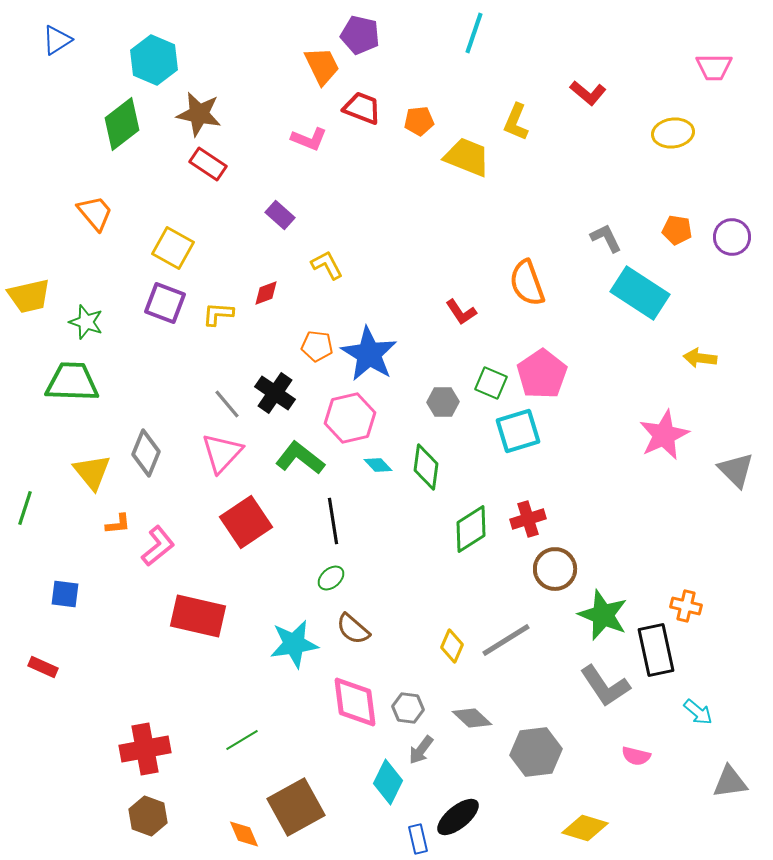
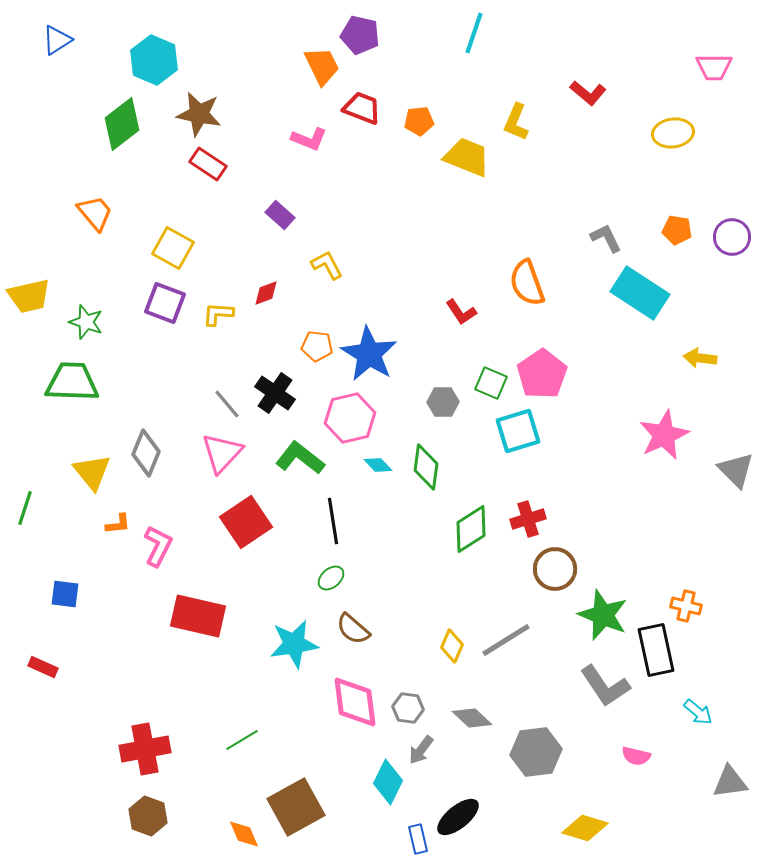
pink L-shape at (158, 546): rotated 24 degrees counterclockwise
